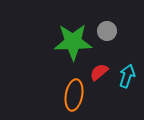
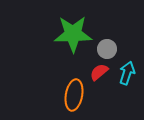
gray circle: moved 18 px down
green star: moved 8 px up
cyan arrow: moved 3 px up
